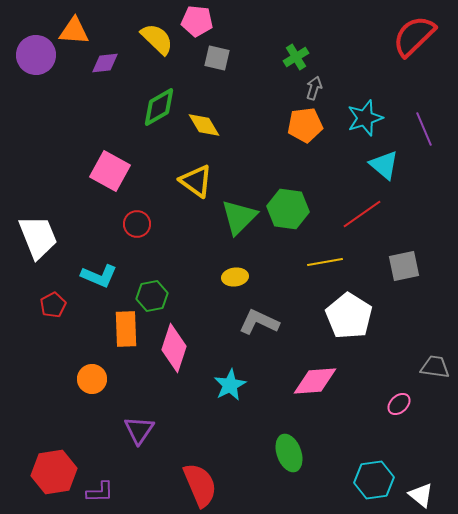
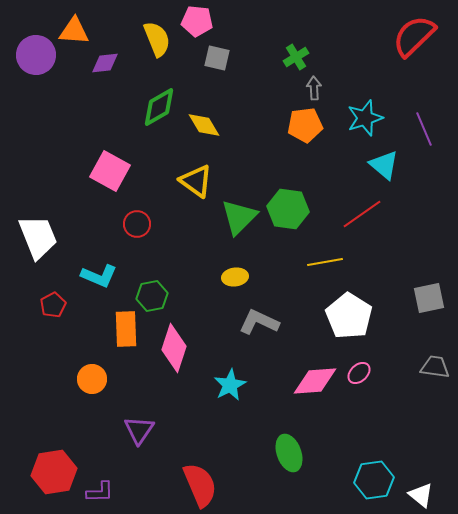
yellow semicircle at (157, 39): rotated 24 degrees clockwise
gray arrow at (314, 88): rotated 20 degrees counterclockwise
gray square at (404, 266): moved 25 px right, 32 px down
pink ellipse at (399, 404): moved 40 px left, 31 px up
